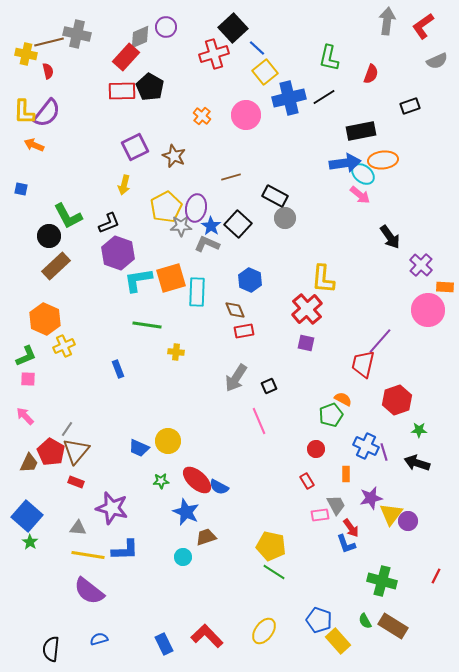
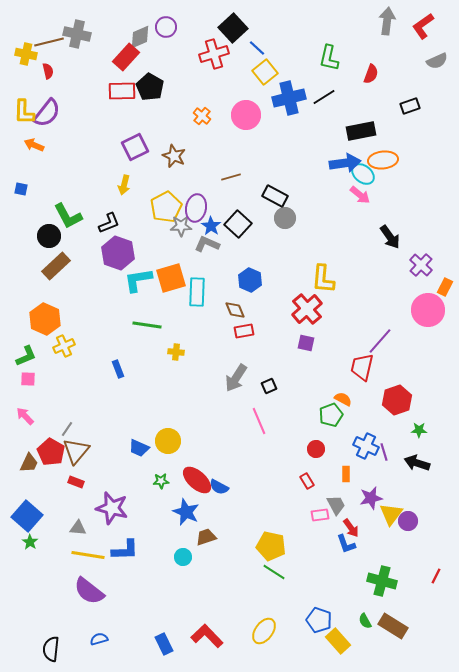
orange rectangle at (445, 287): rotated 66 degrees counterclockwise
red trapezoid at (363, 364): moved 1 px left, 3 px down
